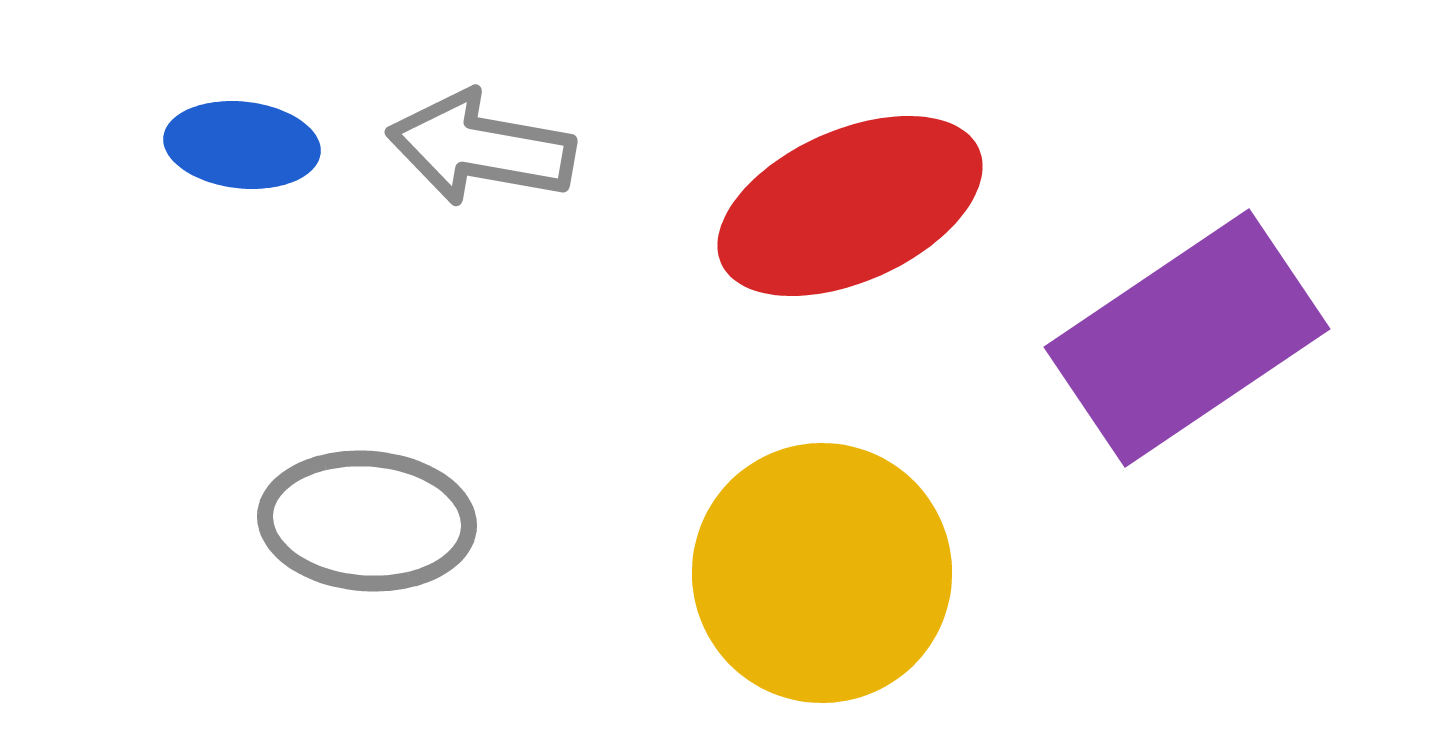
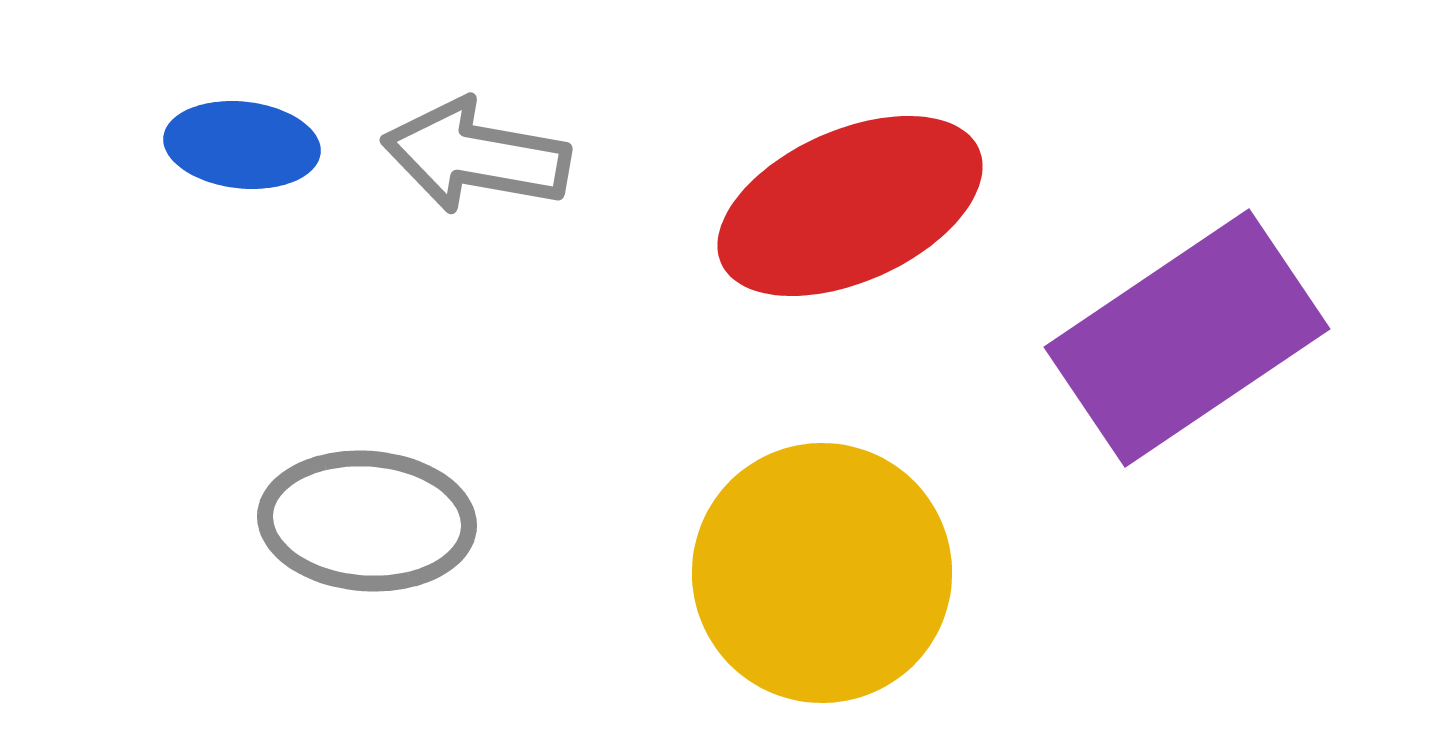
gray arrow: moved 5 px left, 8 px down
